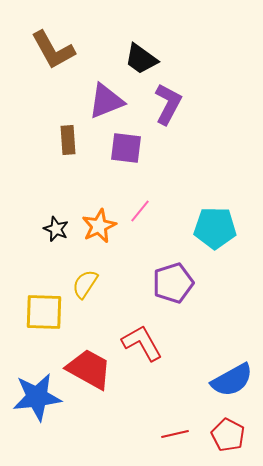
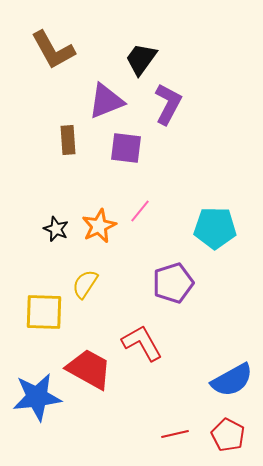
black trapezoid: rotated 90 degrees clockwise
